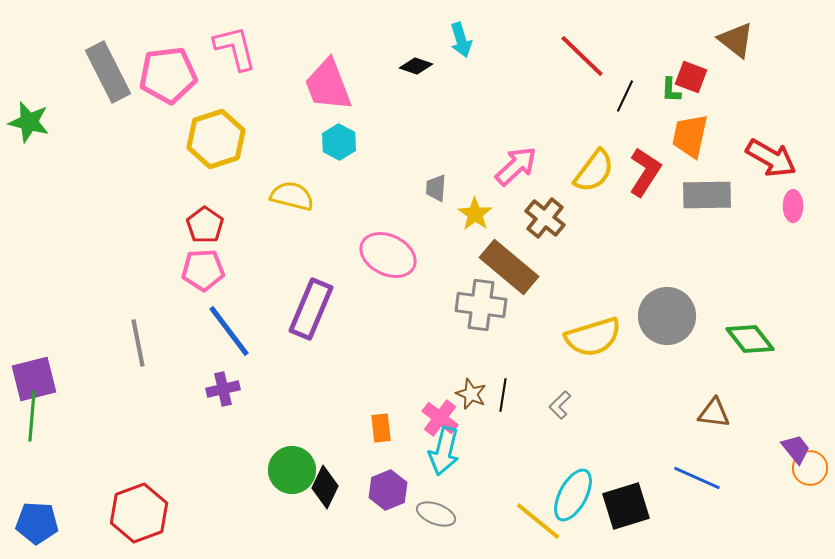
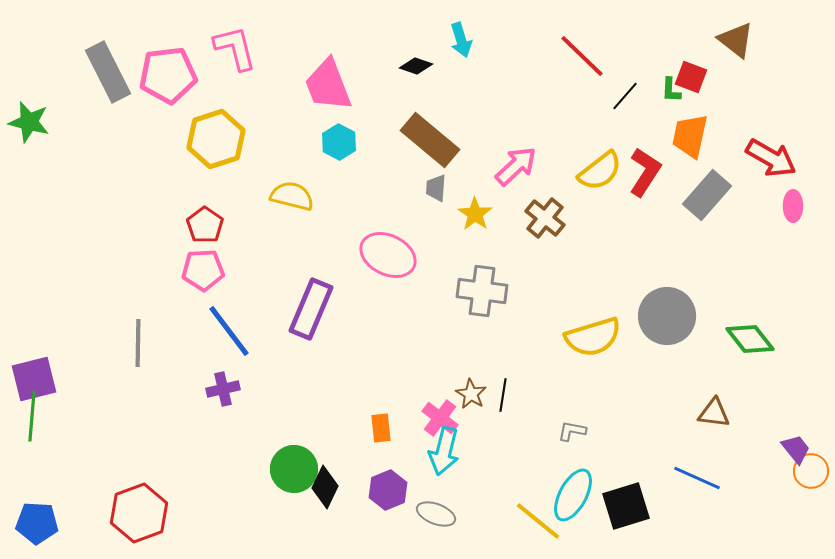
black line at (625, 96): rotated 16 degrees clockwise
yellow semicircle at (594, 171): moved 6 px right; rotated 15 degrees clockwise
gray rectangle at (707, 195): rotated 48 degrees counterclockwise
brown rectangle at (509, 267): moved 79 px left, 127 px up
gray cross at (481, 305): moved 1 px right, 14 px up
gray line at (138, 343): rotated 12 degrees clockwise
brown star at (471, 394): rotated 8 degrees clockwise
gray L-shape at (560, 405): moved 12 px right, 26 px down; rotated 56 degrees clockwise
orange circle at (810, 468): moved 1 px right, 3 px down
green circle at (292, 470): moved 2 px right, 1 px up
